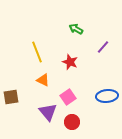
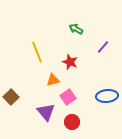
orange triangle: moved 10 px right; rotated 40 degrees counterclockwise
brown square: rotated 35 degrees counterclockwise
purple triangle: moved 2 px left
